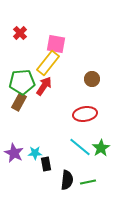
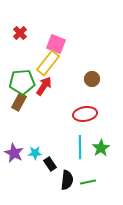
pink square: rotated 12 degrees clockwise
cyan line: rotated 50 degrees clockwise
black rectangle: moved 4 px right; rotated 24 degrees counterclockwise
